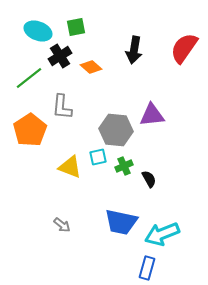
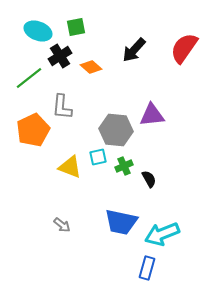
black arrow: rotated 32 degrees clockwise
orange pentagon: moved 3 px right; rotated 8 degrees clockwise
